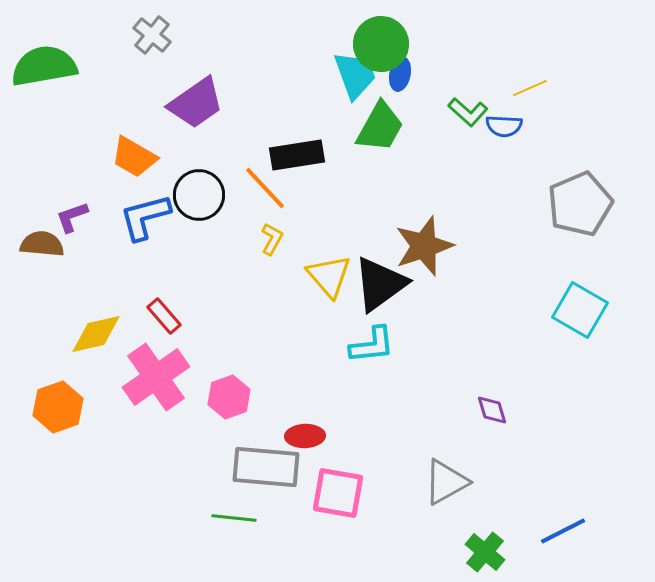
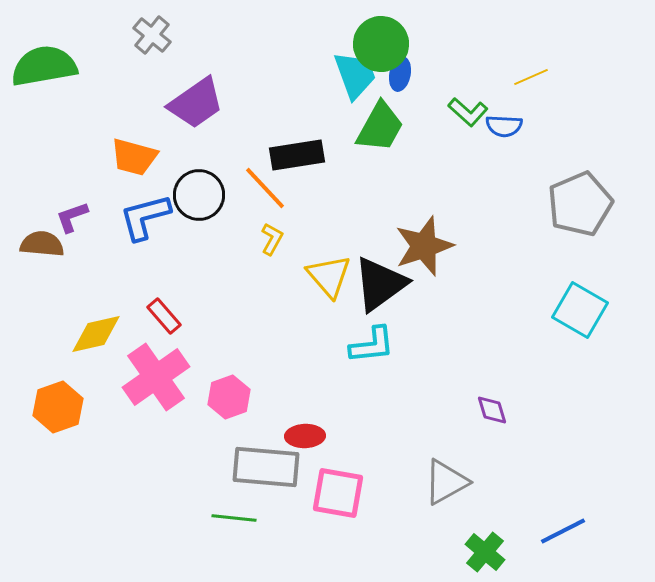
yellow line: moved 1 px right, 11 px up
orange trapezoid: rotated 15 degrees counterclockwise
